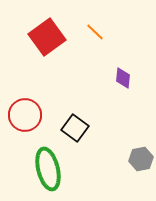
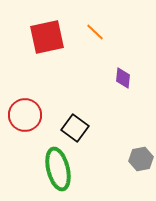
red square: rotated 24 degrees clockwise
green ellipse: moved 10 px right
